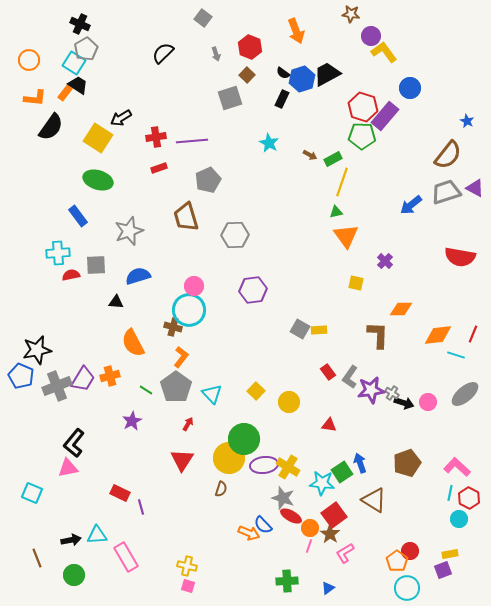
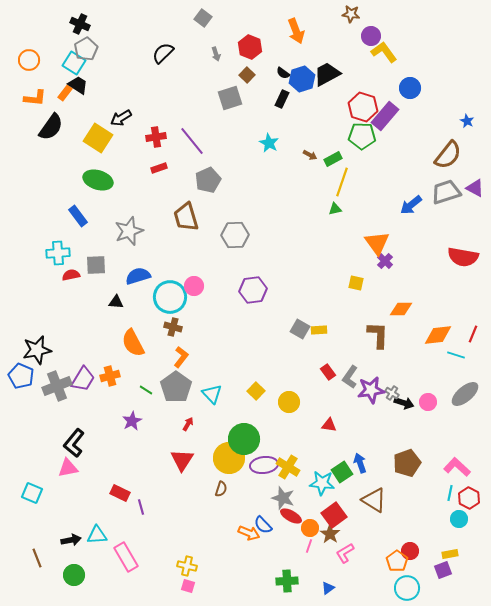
purple line at (192, 141): rotated 56 degrees clockwise
green triangle at (336, 212): moved 1 px left, 3 px up
orange triangle at (346, 236): moved 31 px right, 7 px down
red semicircle at (460, 257): moved 3 px right
cyan circle at (189, 310): moved 19 px left, 13 px up
